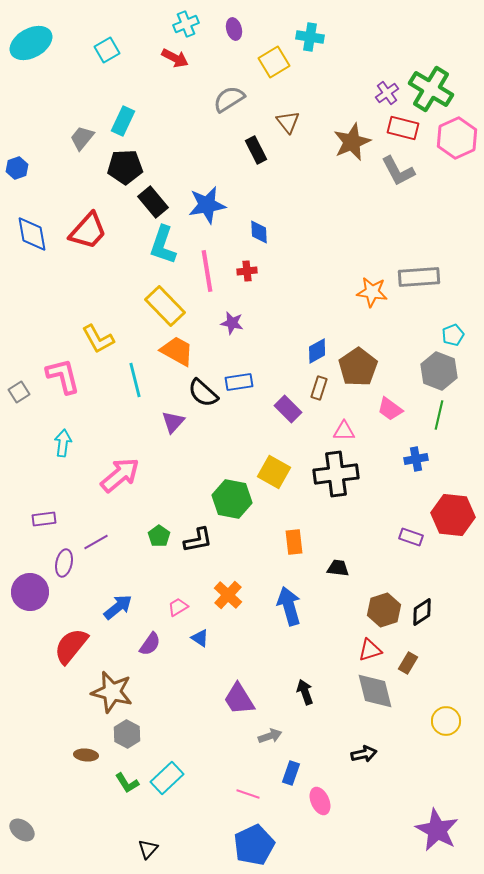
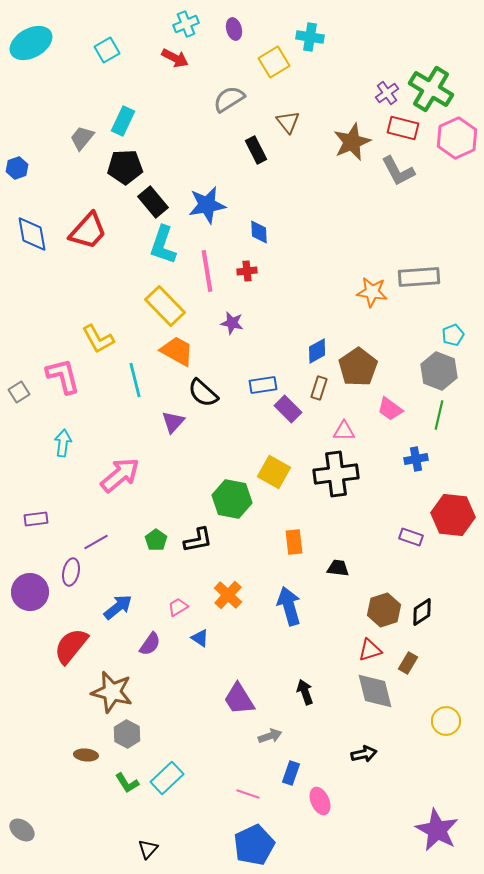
blue rectangle at (239, 382): moved 24 px right, 3 px down
purple rectangle at (44, 519): moved 8 px left
green pentagon at (159, 536): moved 3 px left, 4 px down
purple ellipse at (64, 563): moved 7 px right, 9 px down
